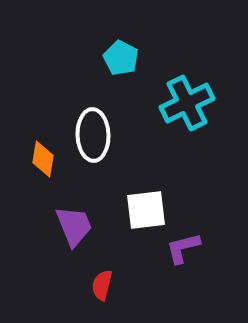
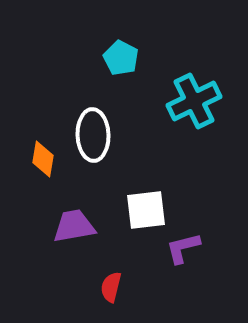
cyan cross: moved 7 px right, 2 px up
purple trapezoid: rotated 78 degrees counterclockwise
red semicircle: moved 9 px right, 2 px down
